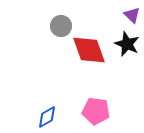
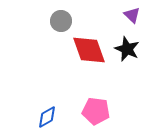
gray circle: moved 5 px up
black star: moved 5 px down
